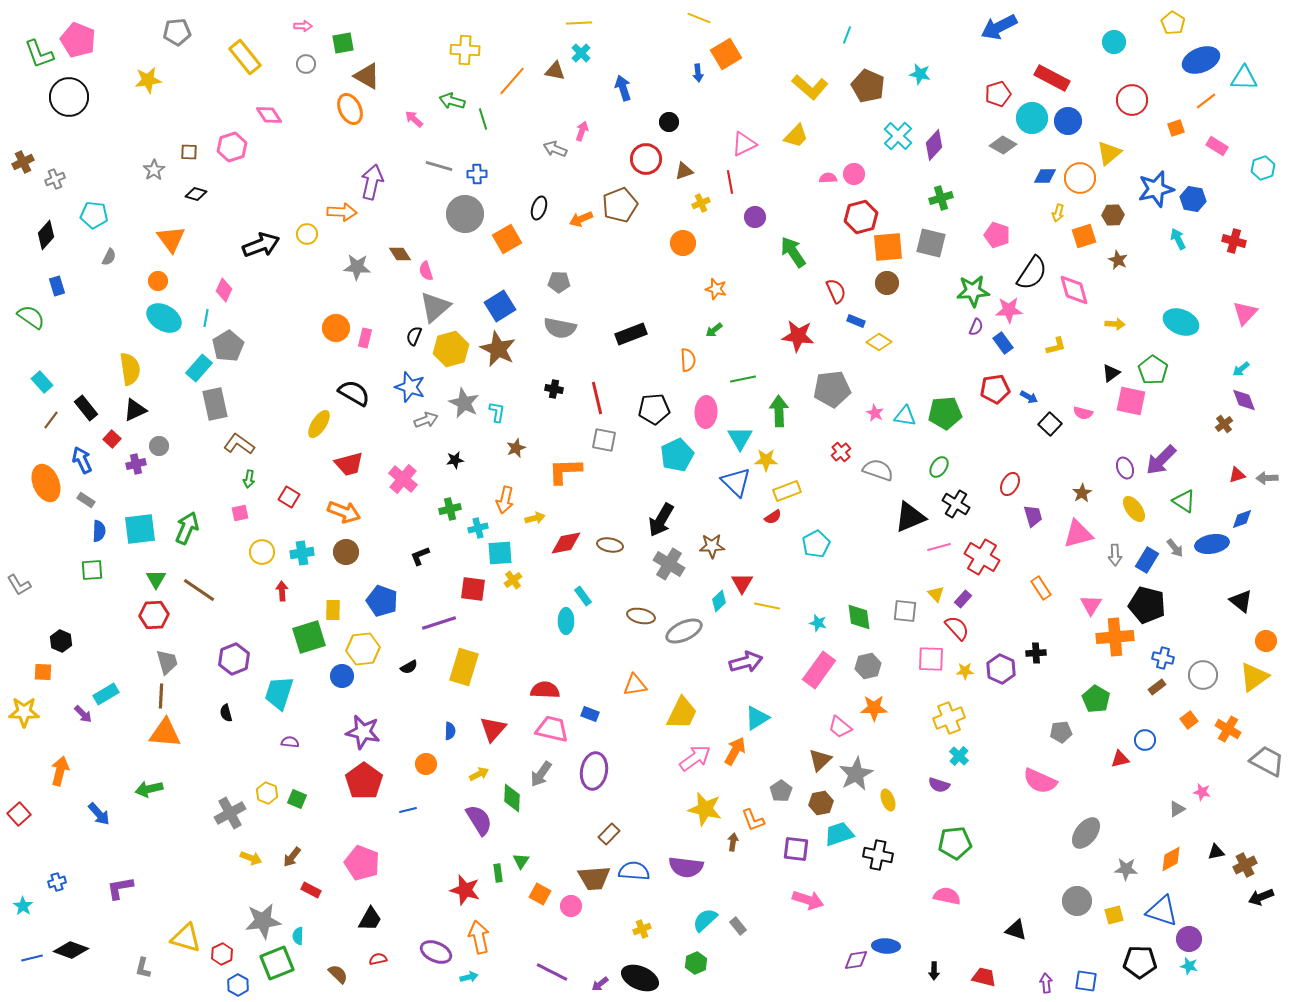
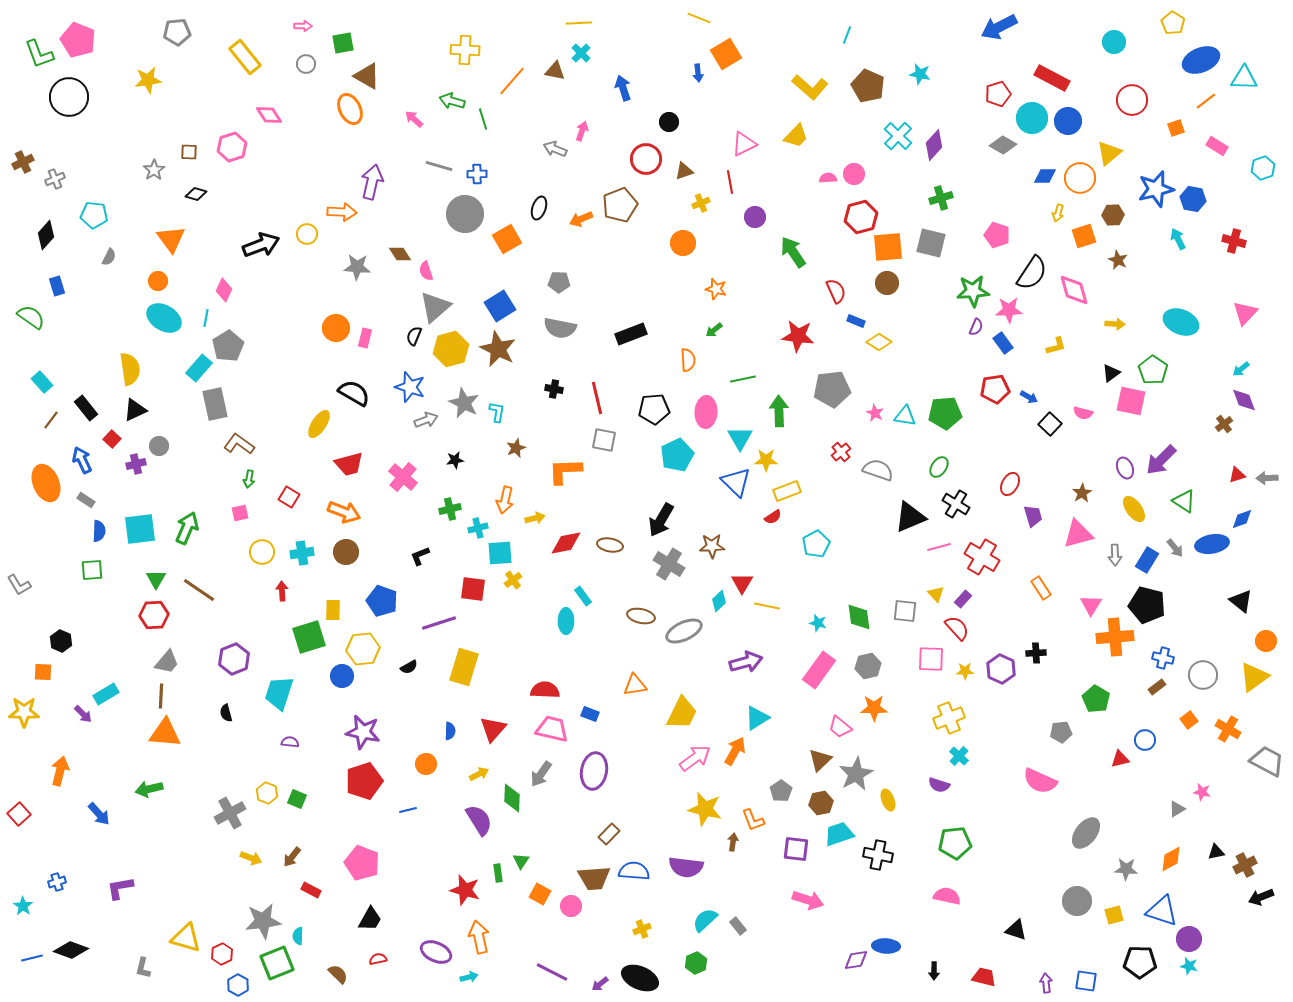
pink cross at (403, 479): moved 2 px up
gray trapezoid at (167, 662): rotated 56 degrees clockwise
red pentagon at (364, 781): rotated 18 degrees clockwise
